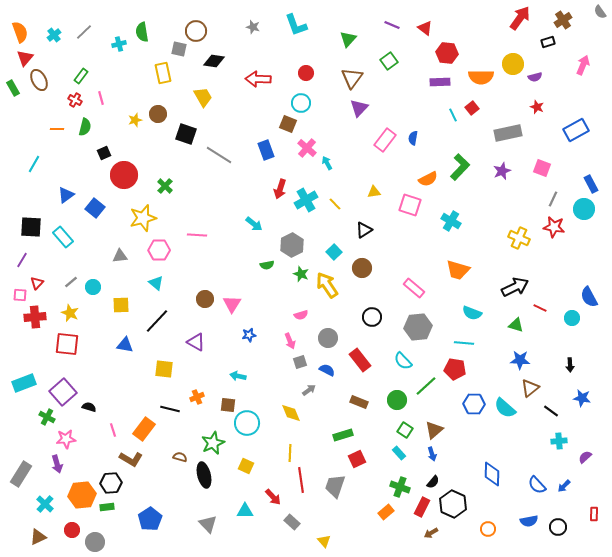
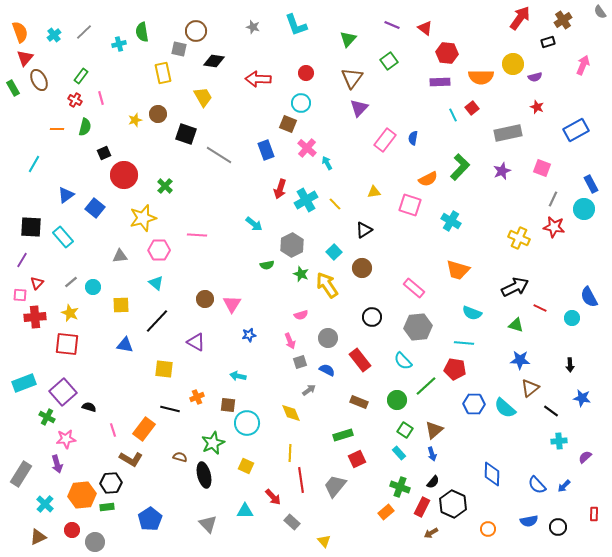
gray trapezoid at (335, 486): rotated 20 degrees clockwise
